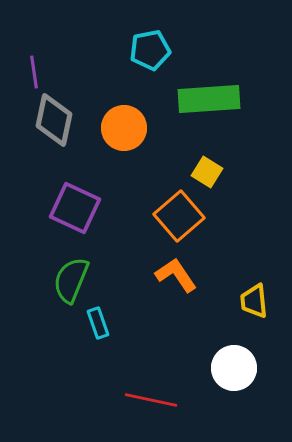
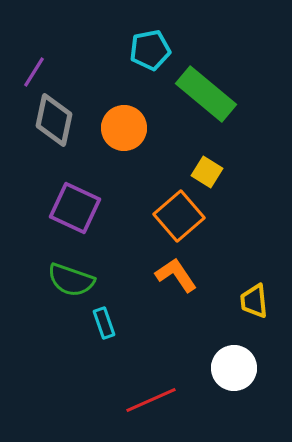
purple line: rotated 40 degrees clockwise
green rectangle: moved 3 px left, 5 px up; rotated 44 degrees clockwise
green semicircle: rotated 93 degrees counterclockwise
cyan rectangle: moved 6 px right
red line: rotated 36 degrees counterclockwise
